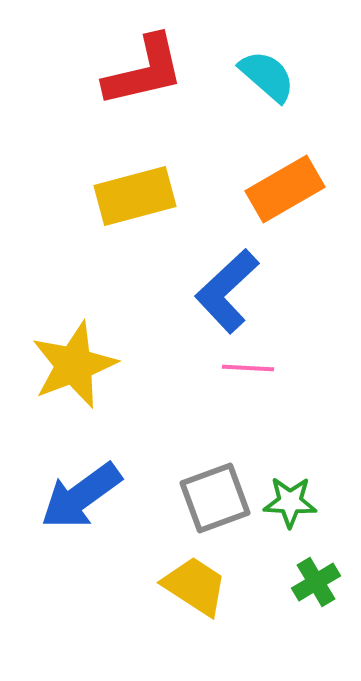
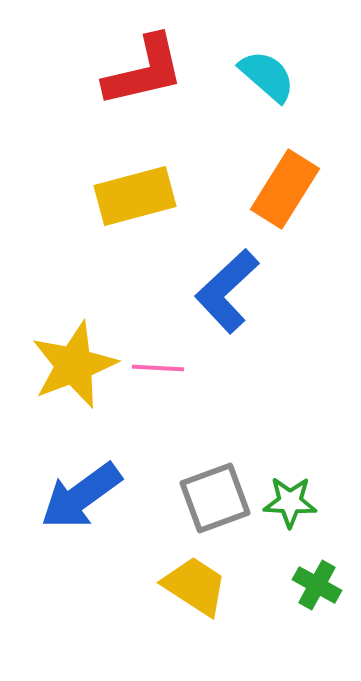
orange rectangle: rotated 28 degrees counterclockwise
pink line: moved 90 px left
green cross: moved 1 px right, 3 px down; rotated 30 degrees counterclockwise
